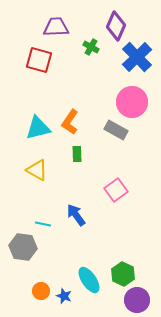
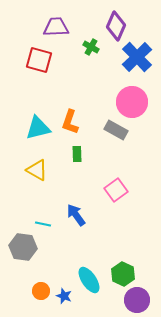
orange L-shape: rotated 15 degrees counterclockwise
